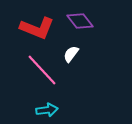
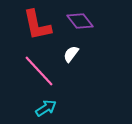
red L-shape: moved 3 px up; rotated 56 degrees clockwise
pink line: moved 3 px left, 1 px down
cyan arrow: moved 1 px left, 2 px up; rotated 25 degrees counterclockwise
